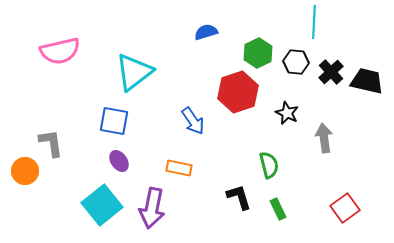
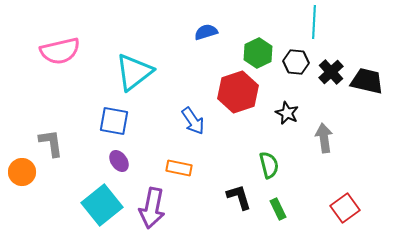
orange circle: moved 3 px left, 1 px down
